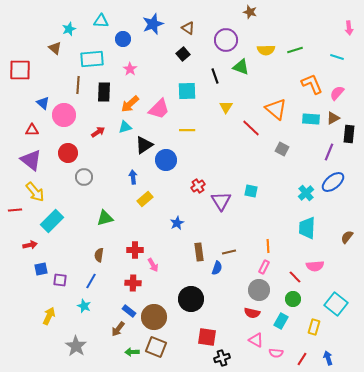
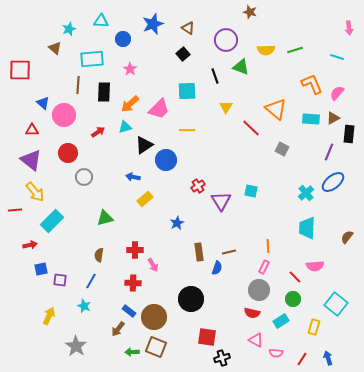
blue arrow at (133, 177): rotated 72 degrees counterclockwise
cyan rectangle at (281, 321): rotated 28 degrees clockwise
